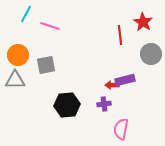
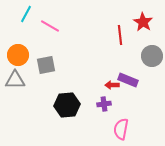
pink line: rotated 12 degrees clockwise
gray circle: moved 1 px right, 2 px down
purple rectangle: moved 3 px right; rotated 36 degrees clockwise
